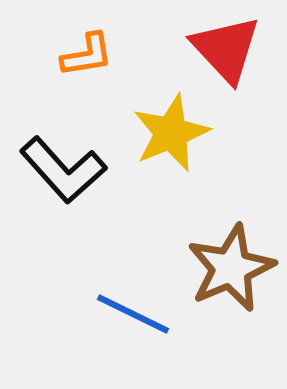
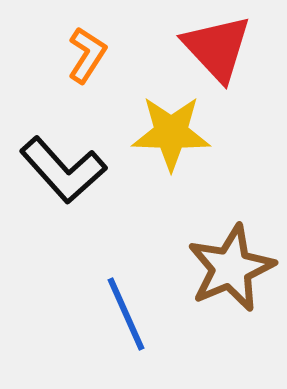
red triangle: moved 9 px left, 1 px up
orange L-shape: rotated 48 degrees counterclockwise
yellow star: rotated 24 degrees clockwise
blue line: moved 7 px left; rotated 40 degrees clockwise
